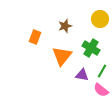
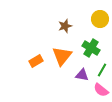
orange rectangle: moved 1 px right, 24 px down; rotated 40 degrees clockwise
green line: moved 1 px up
